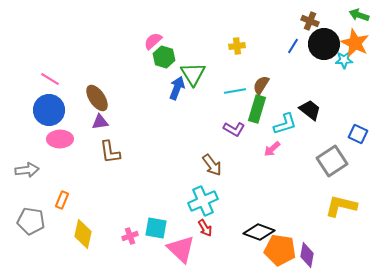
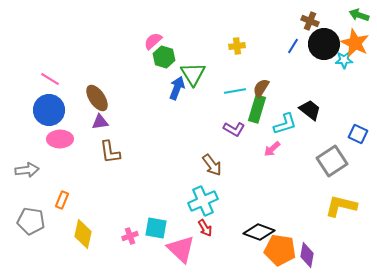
brown semicircle: moved 3 px down
